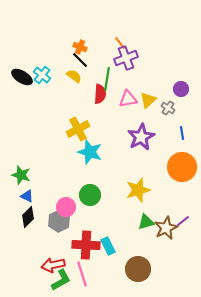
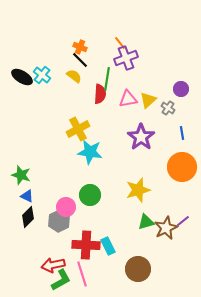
purple star: rotated 8 degrees counterclockwise
cyan star: rotated 10 degrees counterclockwise
